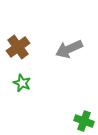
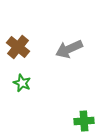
brown cross: rotated 15 degrees counterclockwise
green cross: rotated 24 degrees counterclockwise
